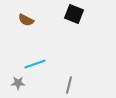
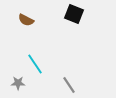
cyan line: rotated 75 degrees clockwise
gray line: rotated 48 degrees counterclockwise
